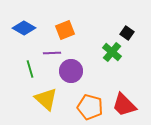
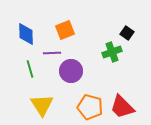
blue diamond: moved 2 px right, 6 px down; rotated 60 degrees clockwise
green cross: rotated 30 degrees clockwise
yellow triangle: moved 4 px left, 6 px down; rotated 15 degrees clockwise
red trapezoid: moved 2 px left, 2 px down
